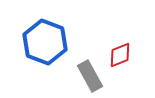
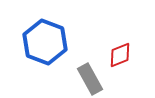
gray rectangle: moved 3 px down
